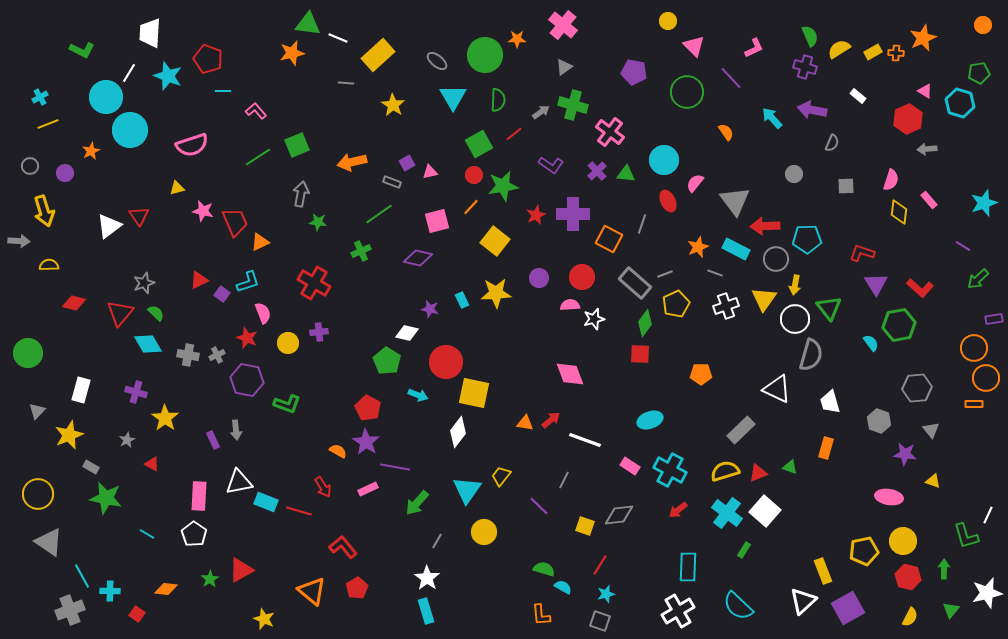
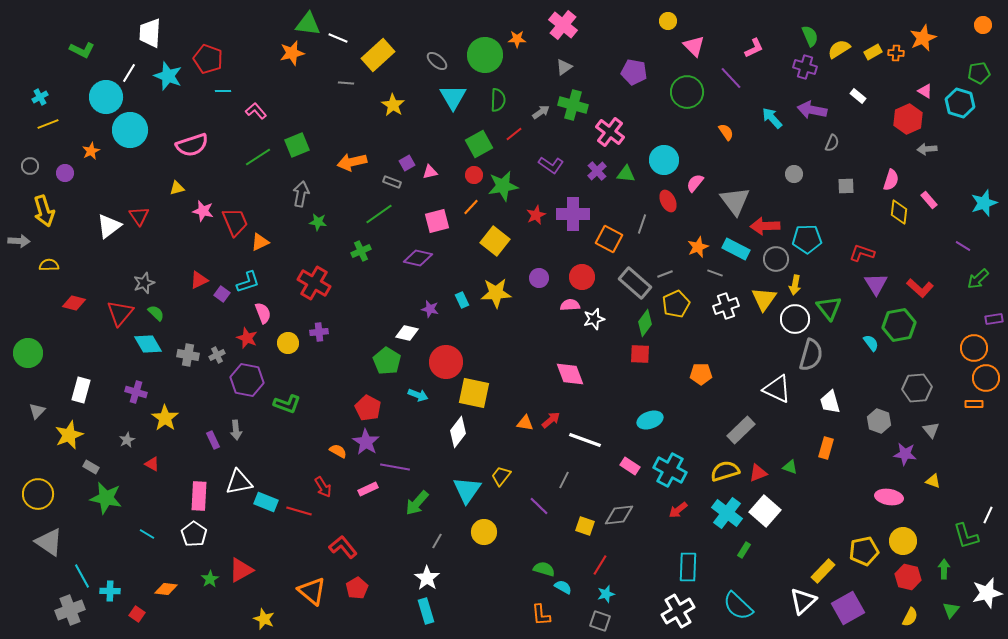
yellow rectangle at (823, 571): rotated 65 degrees clockwise
